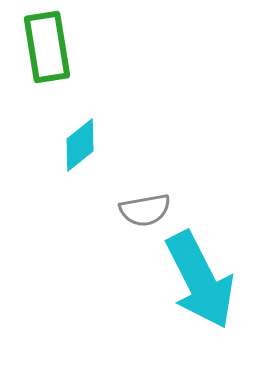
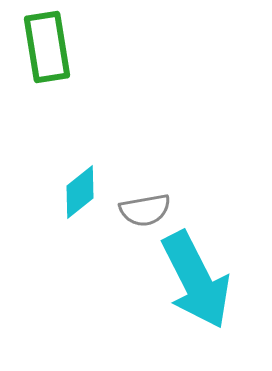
cyan diamond: moved 47 px down
cyan arrow: moved 4 px left
